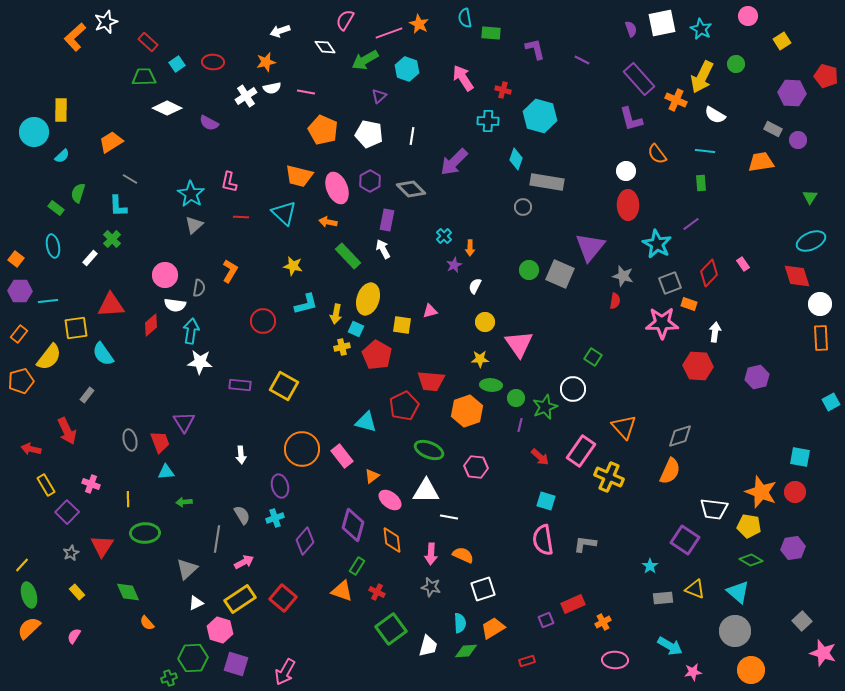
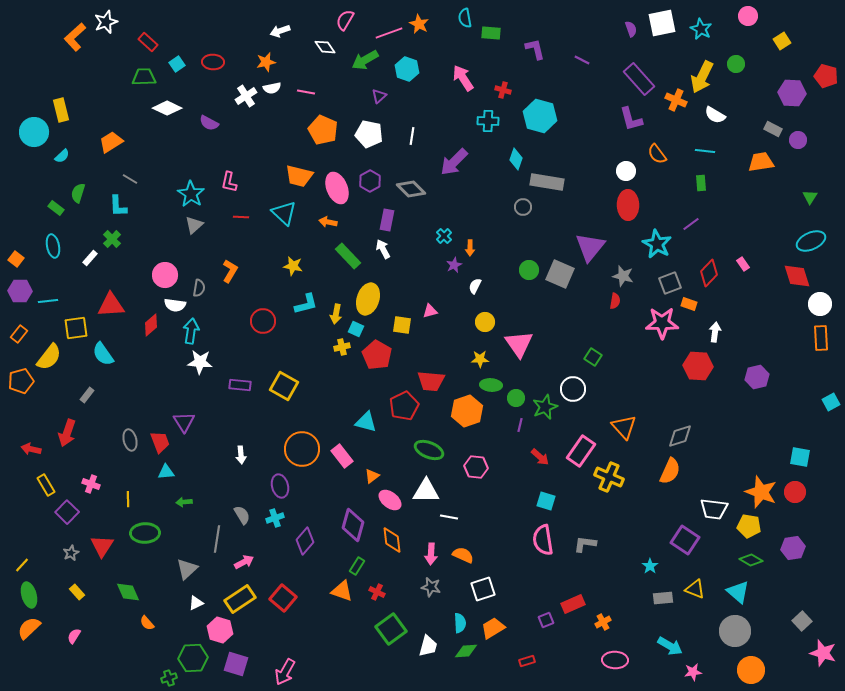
yellow rectangle at (61, 110): rotated 15 degrees counterclockwise
red arrow at (67, 431): moved 2 px down; rotated 44 degrees clockwise
